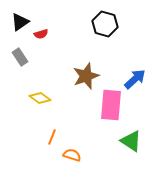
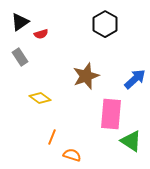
black hexagon: rotated 15 degrees clockwise
pink rectangle: moved 9 px down
